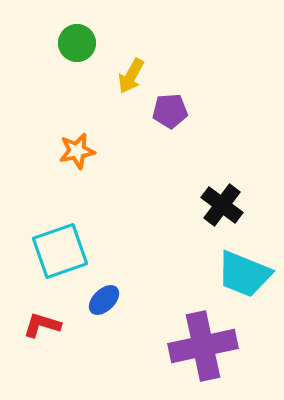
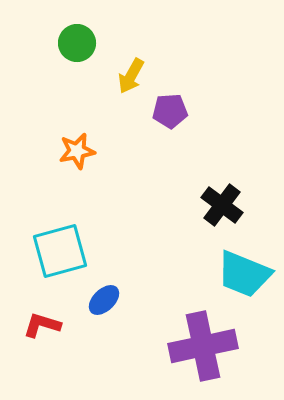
cyan square: rotated 4 degrees clockwise
